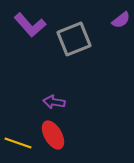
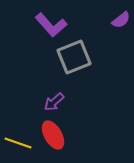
purple L-shape: moved 21 px right
gray square: moved 18 px down
purple arrow: rotated 50 degrees counterclockwise
